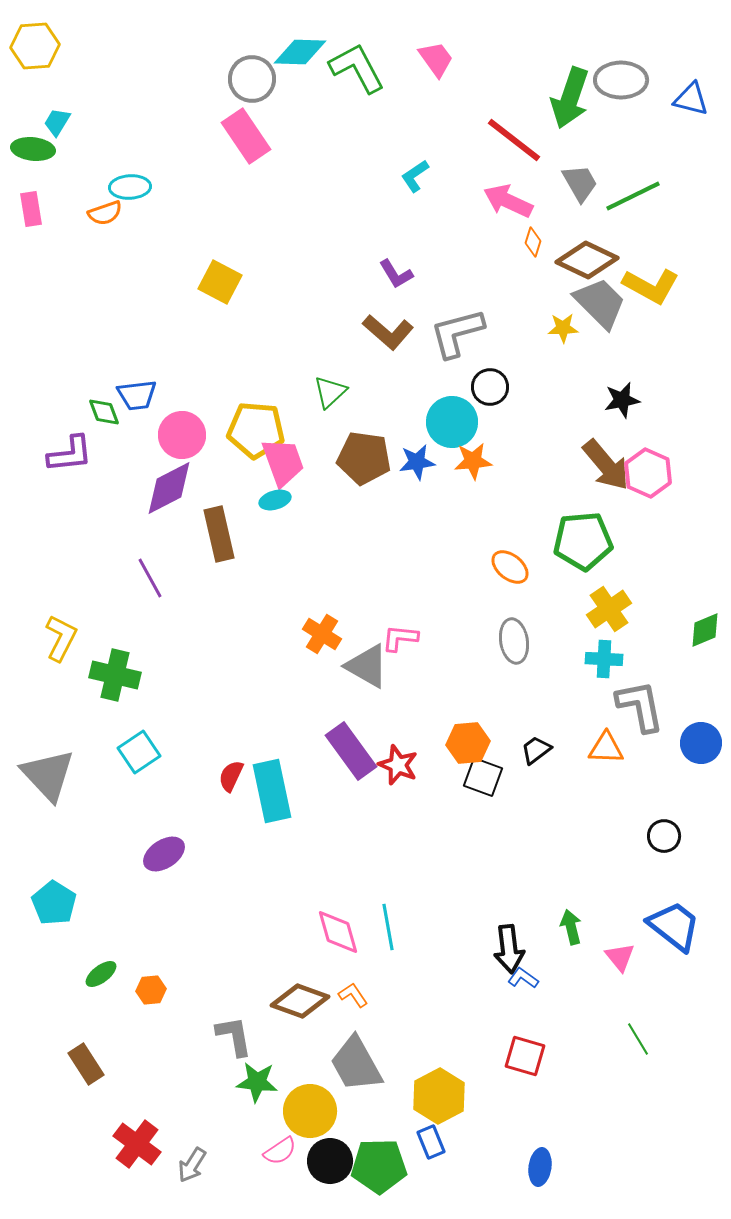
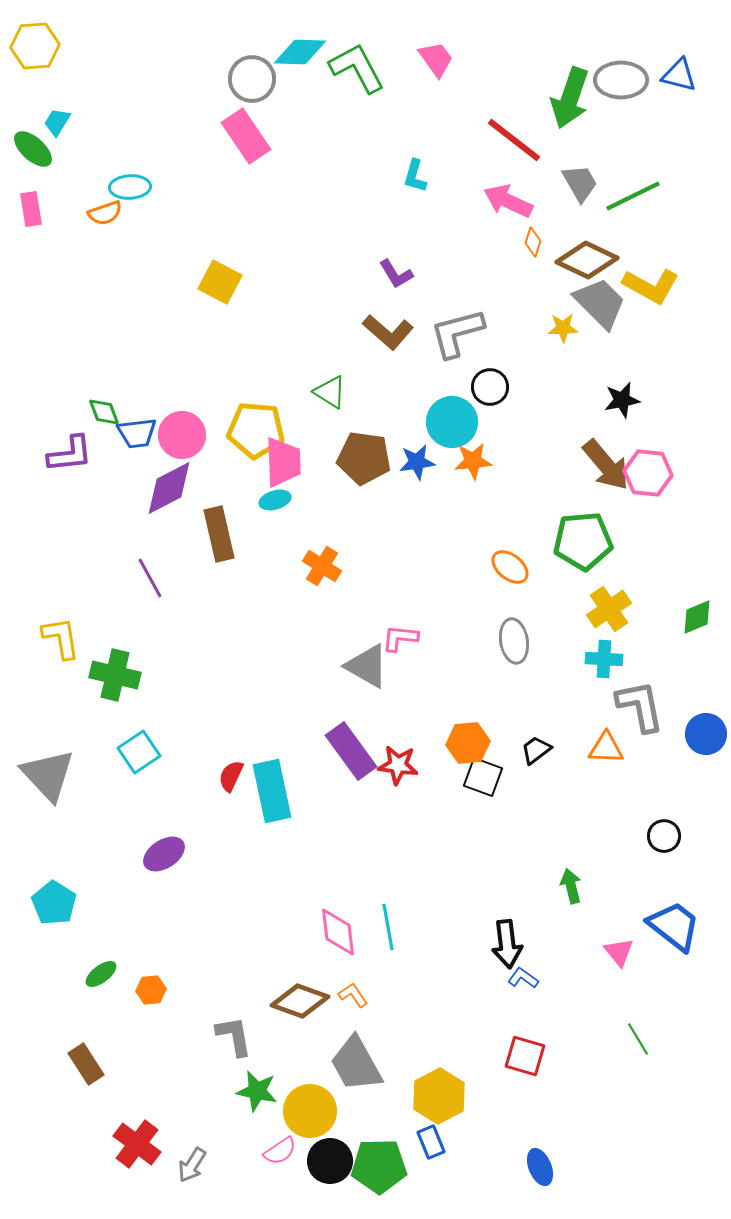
blue triangle at (691, 99): moved 12 px left, 24 px up
green ellipse at (33, 149): rotated 36 degrees clockwise
cyan L-shape at (415, 176): rotated 40 degrees counterclockwise
green triangle at (330, 392): rotated 45 degrees counterclockwise
blue trapezoid at (137, 395): moved 38 px down
pink trapezoid at (283, 462): rotated 18 degrees clockwise
pink hexagon at (648, 473): rotated 18 degrees counterclockwise
green diamond at (705, 630): moved 8 px left, 13 px up
orange cross at (322, 634): moved 68 px up
yellow L-shape at (61, 638): rotated 36 degrees counterclockwise
blue circle at (701, 743): moved 5 px right, 9 px up
red star at (398, 765): rotated 15 degrees counterclockwise
green arrow at (571, 927): moved 41 px up
pink diamond at (338, 932): rotated 9 degrees clockwise
black arrow at (509, 949): moved 2 px left, 5 px up
pink triangle at (620, 957): moved 1 px left, 5 px up
green star at (257, 1082): moved 9 px down; rotated 6 degrees clockwise
blue ellipse at (540, 1167): rotated 30 degrees counterclockwise
